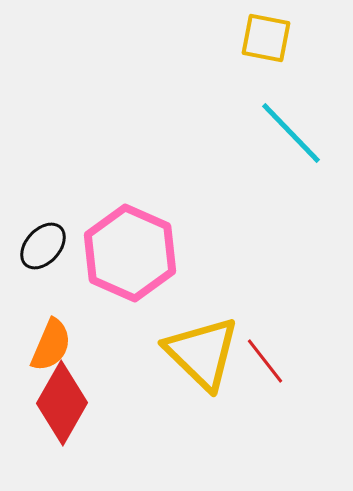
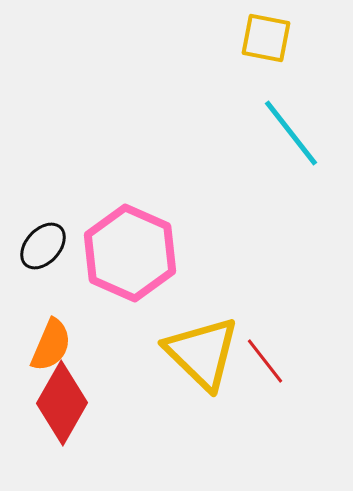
cyan line: rotated 6 degrees clockwise
